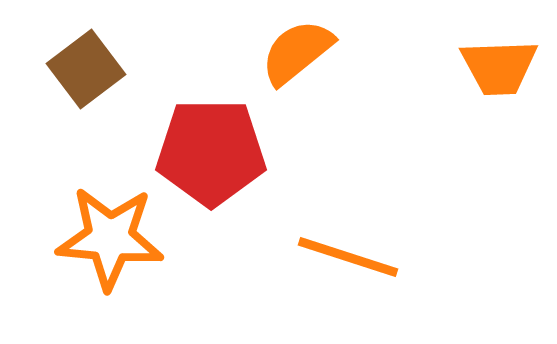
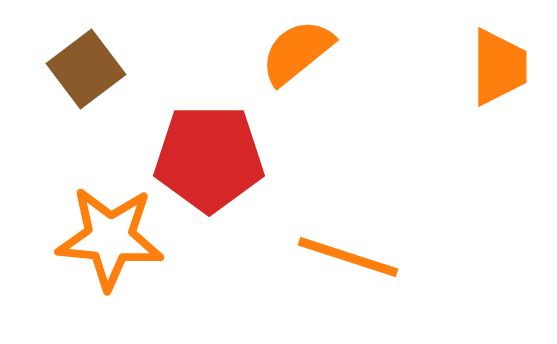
orange trapezoid: rotated 88 degrees counterclockwise
red pentagon: moved 2 px left, 6 px down
